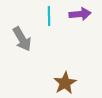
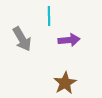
purple arrow: moved 11 px left, 26 px down
